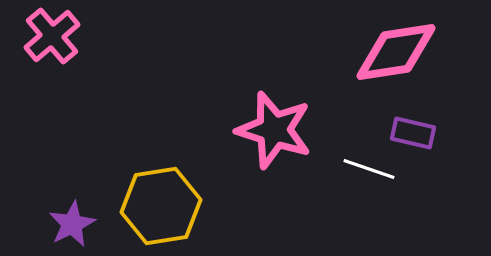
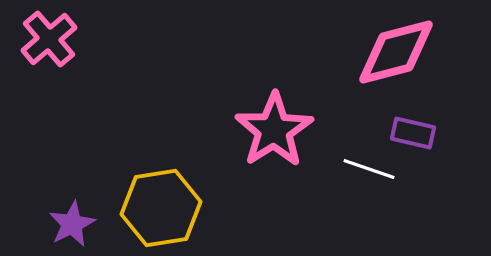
pink cross: moved 3 px left, 3 px down
pink diamond: rotated 6 degrees counterclockwise
pink star: rotated 22 degrees clockwise
yellow hexagon: moved 2 px down
